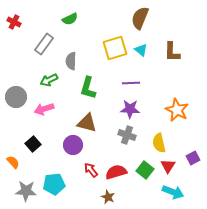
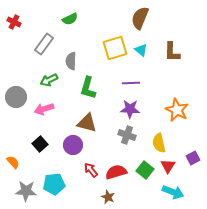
black square: moved 7 px right
